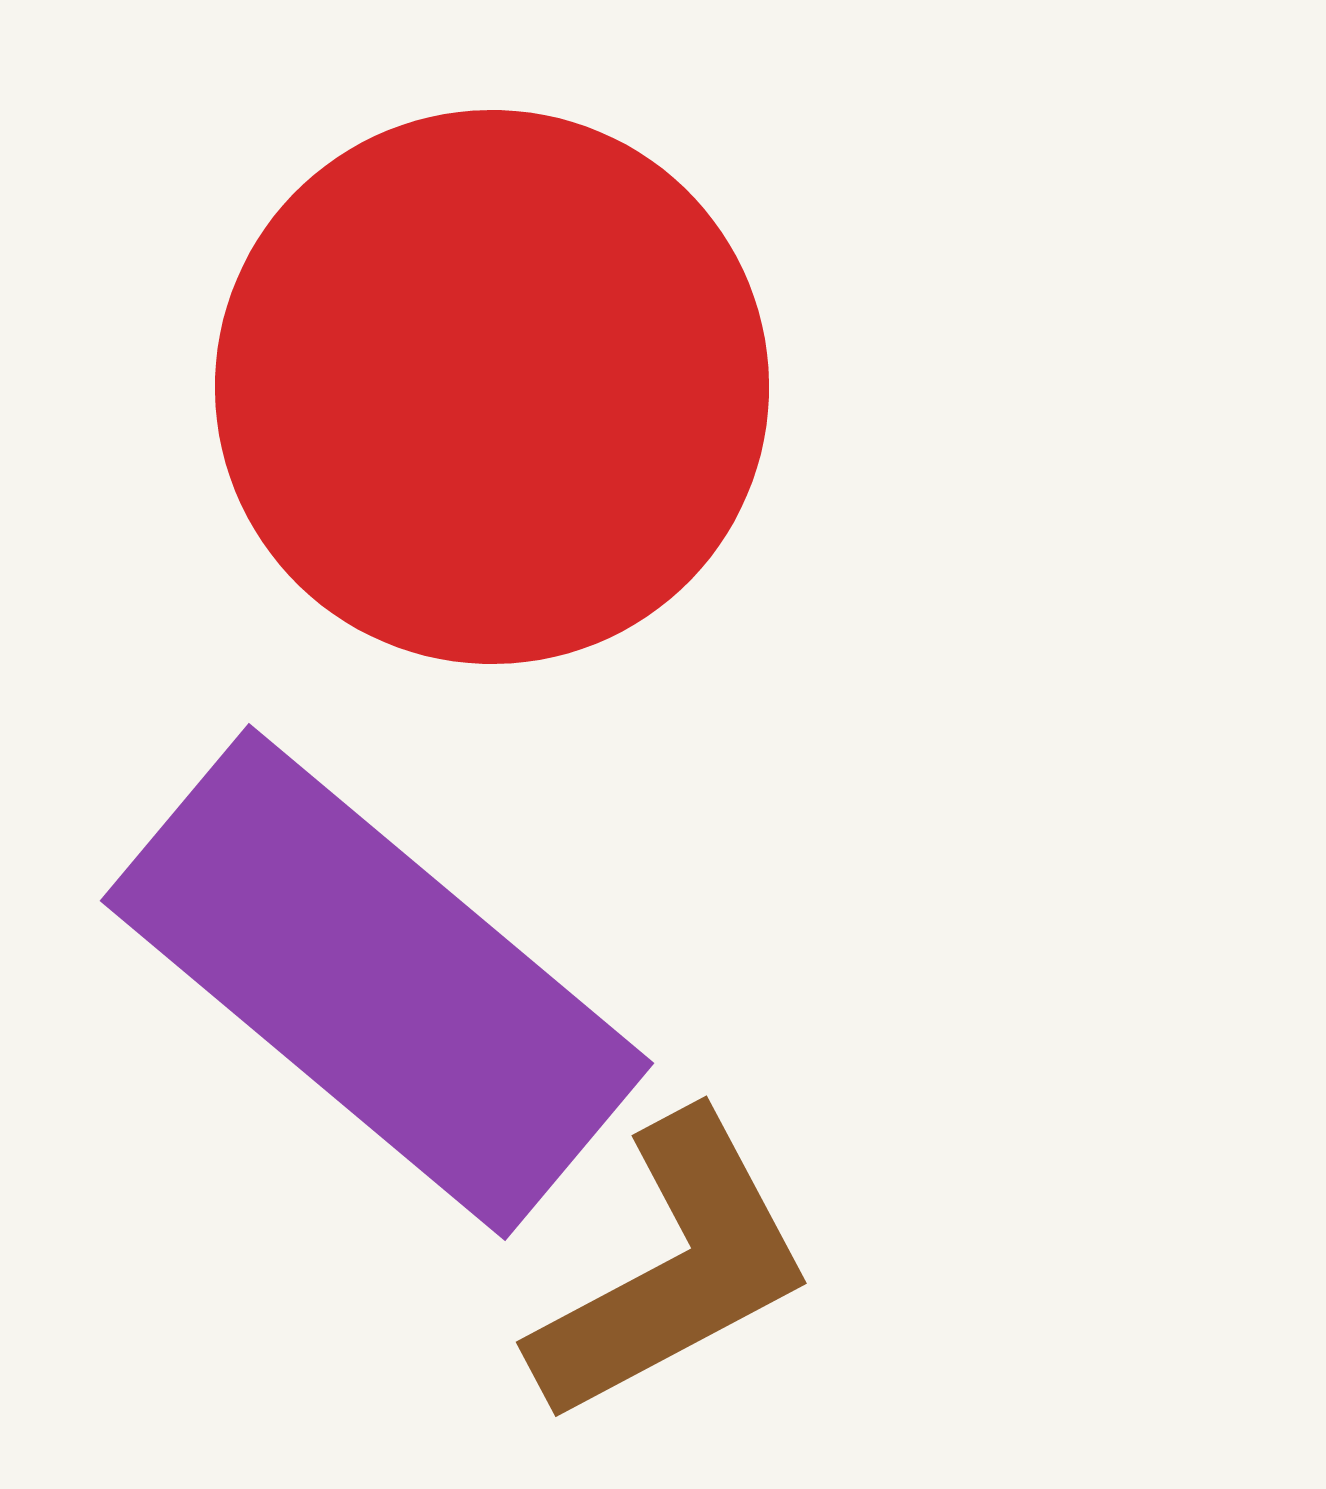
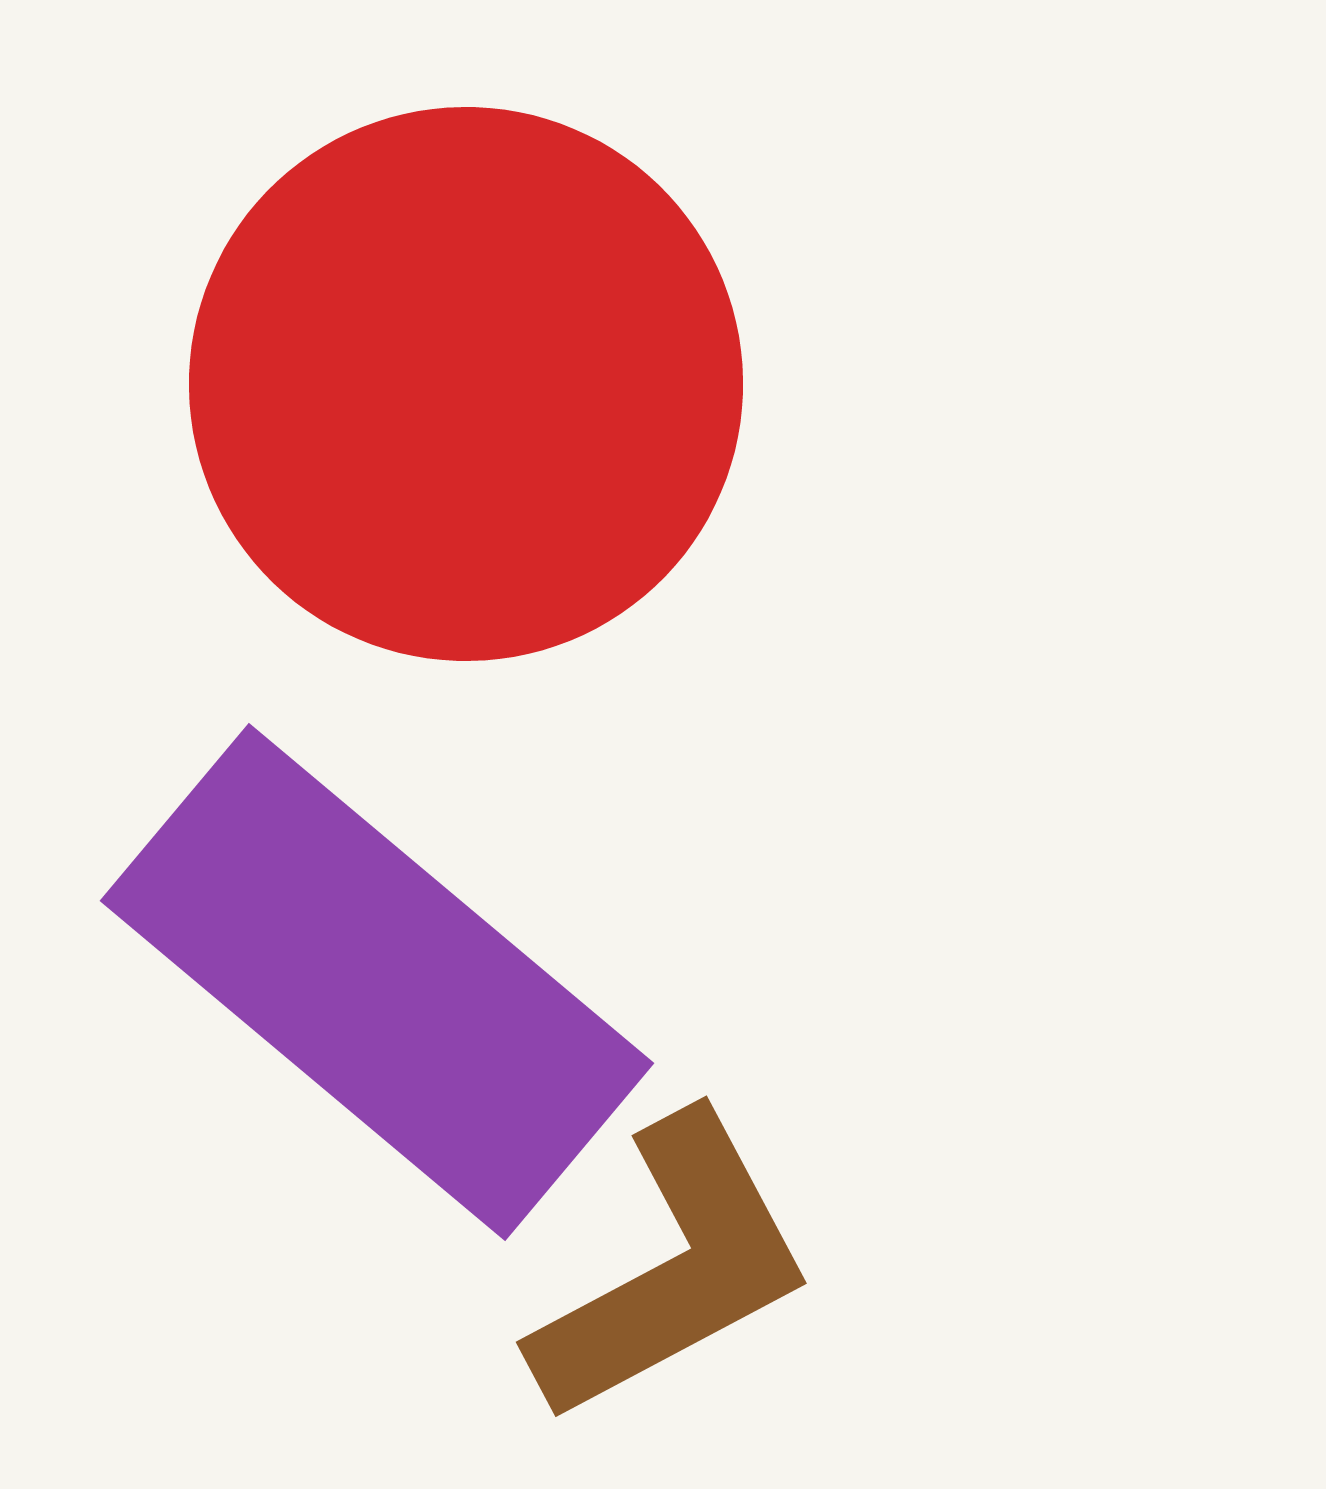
red circle: moved 26 px left, 3 px up
